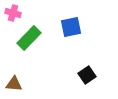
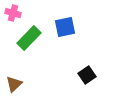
blue square: moved 6 px left
brown triangle: rotated 48 degrees counterclockwise
